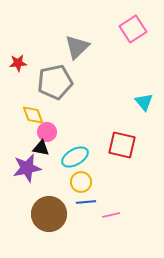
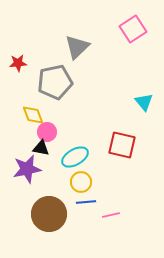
purple star: moved 1 px down
